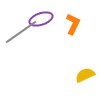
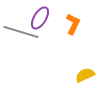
purple ellipse: moved 1 px left, 1 px up; rotated 40 degrees counterclockwise
gray line: rotated 52 degrees clockwise
